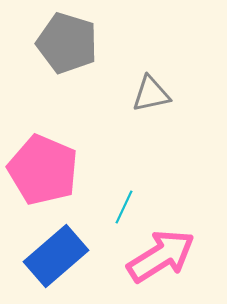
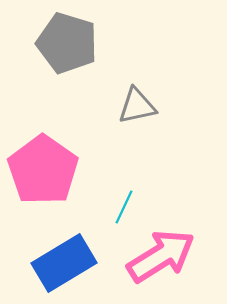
gray triangle: moved 14 px left, 12 px down
pink pentagon: rotated 12 degrees clockwise
blue rectangle: moved 8 px right, 7 px down; rotated 10 degrees clockwise
